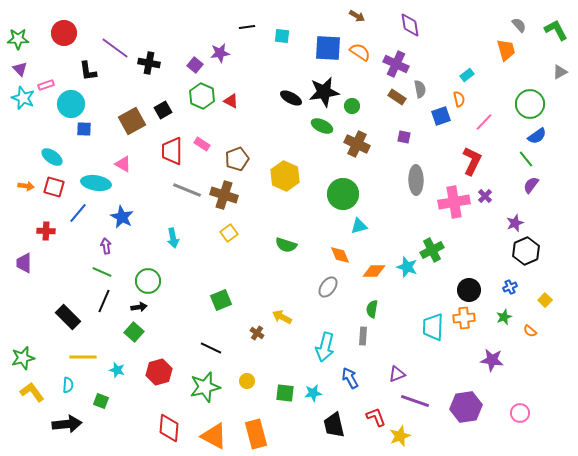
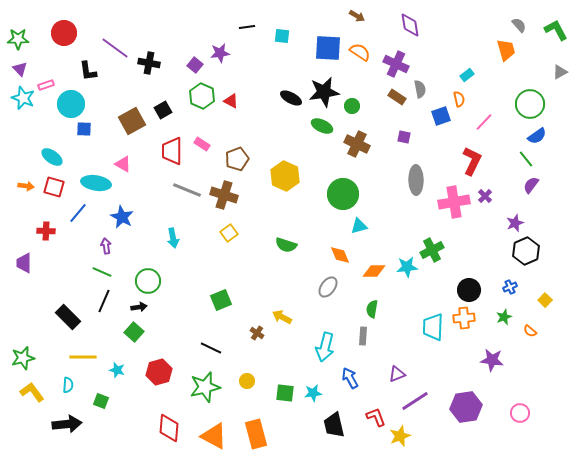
cyan star at (407, 267): rotated 25 degrees counterclockwise
purple line at (415, 401): rotated 52 degrees counterclockwise
